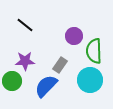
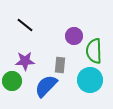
gray rectangle: rotated 28 degrees counterclockwise
